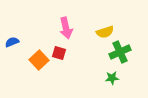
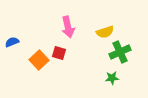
pink arrow: moved 2 px right, 1 px up
